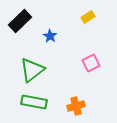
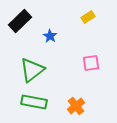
pink square: rotated 18 degrees clockwise
orange cross: rotated 24 degrees counterclockwise
